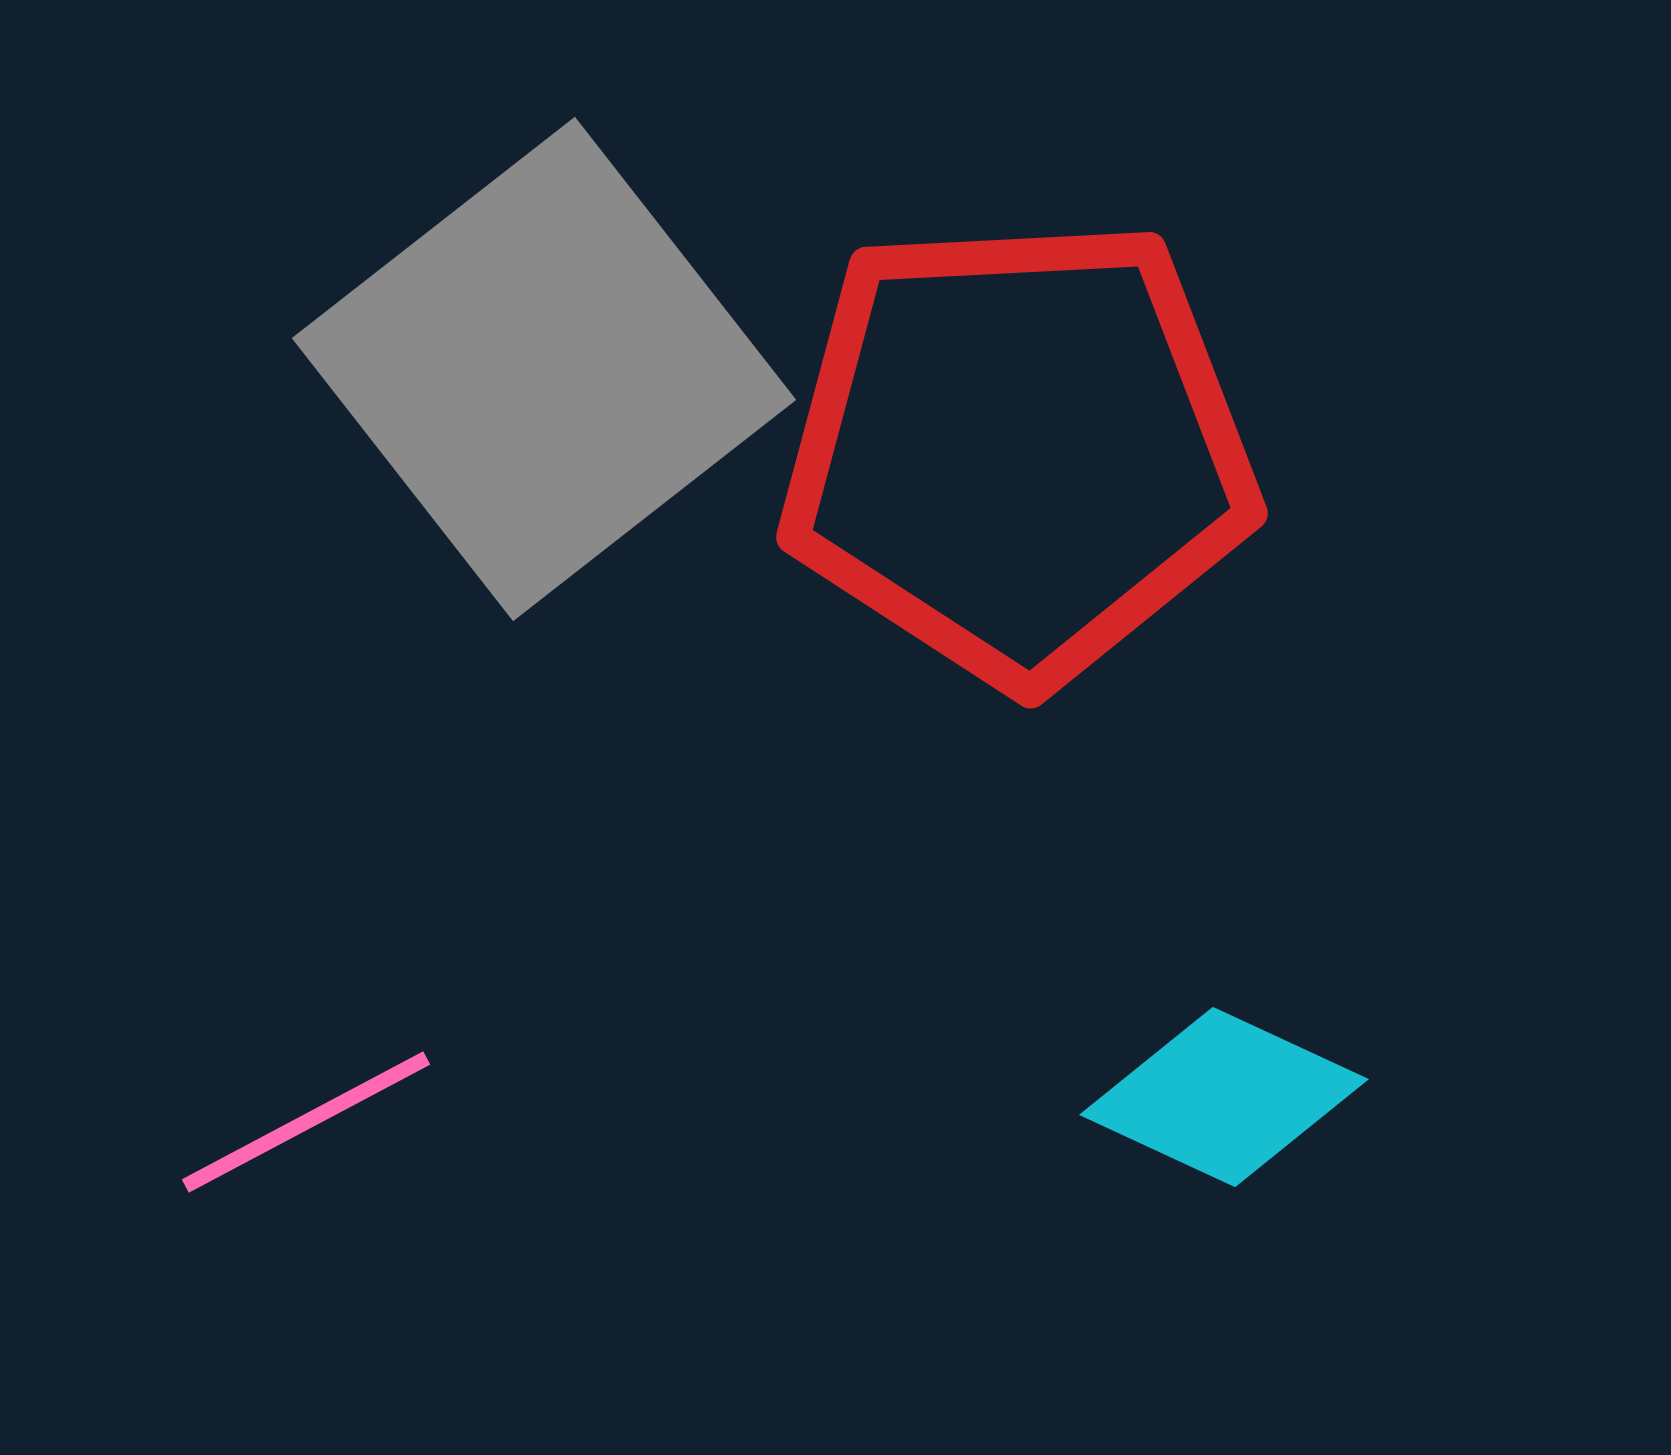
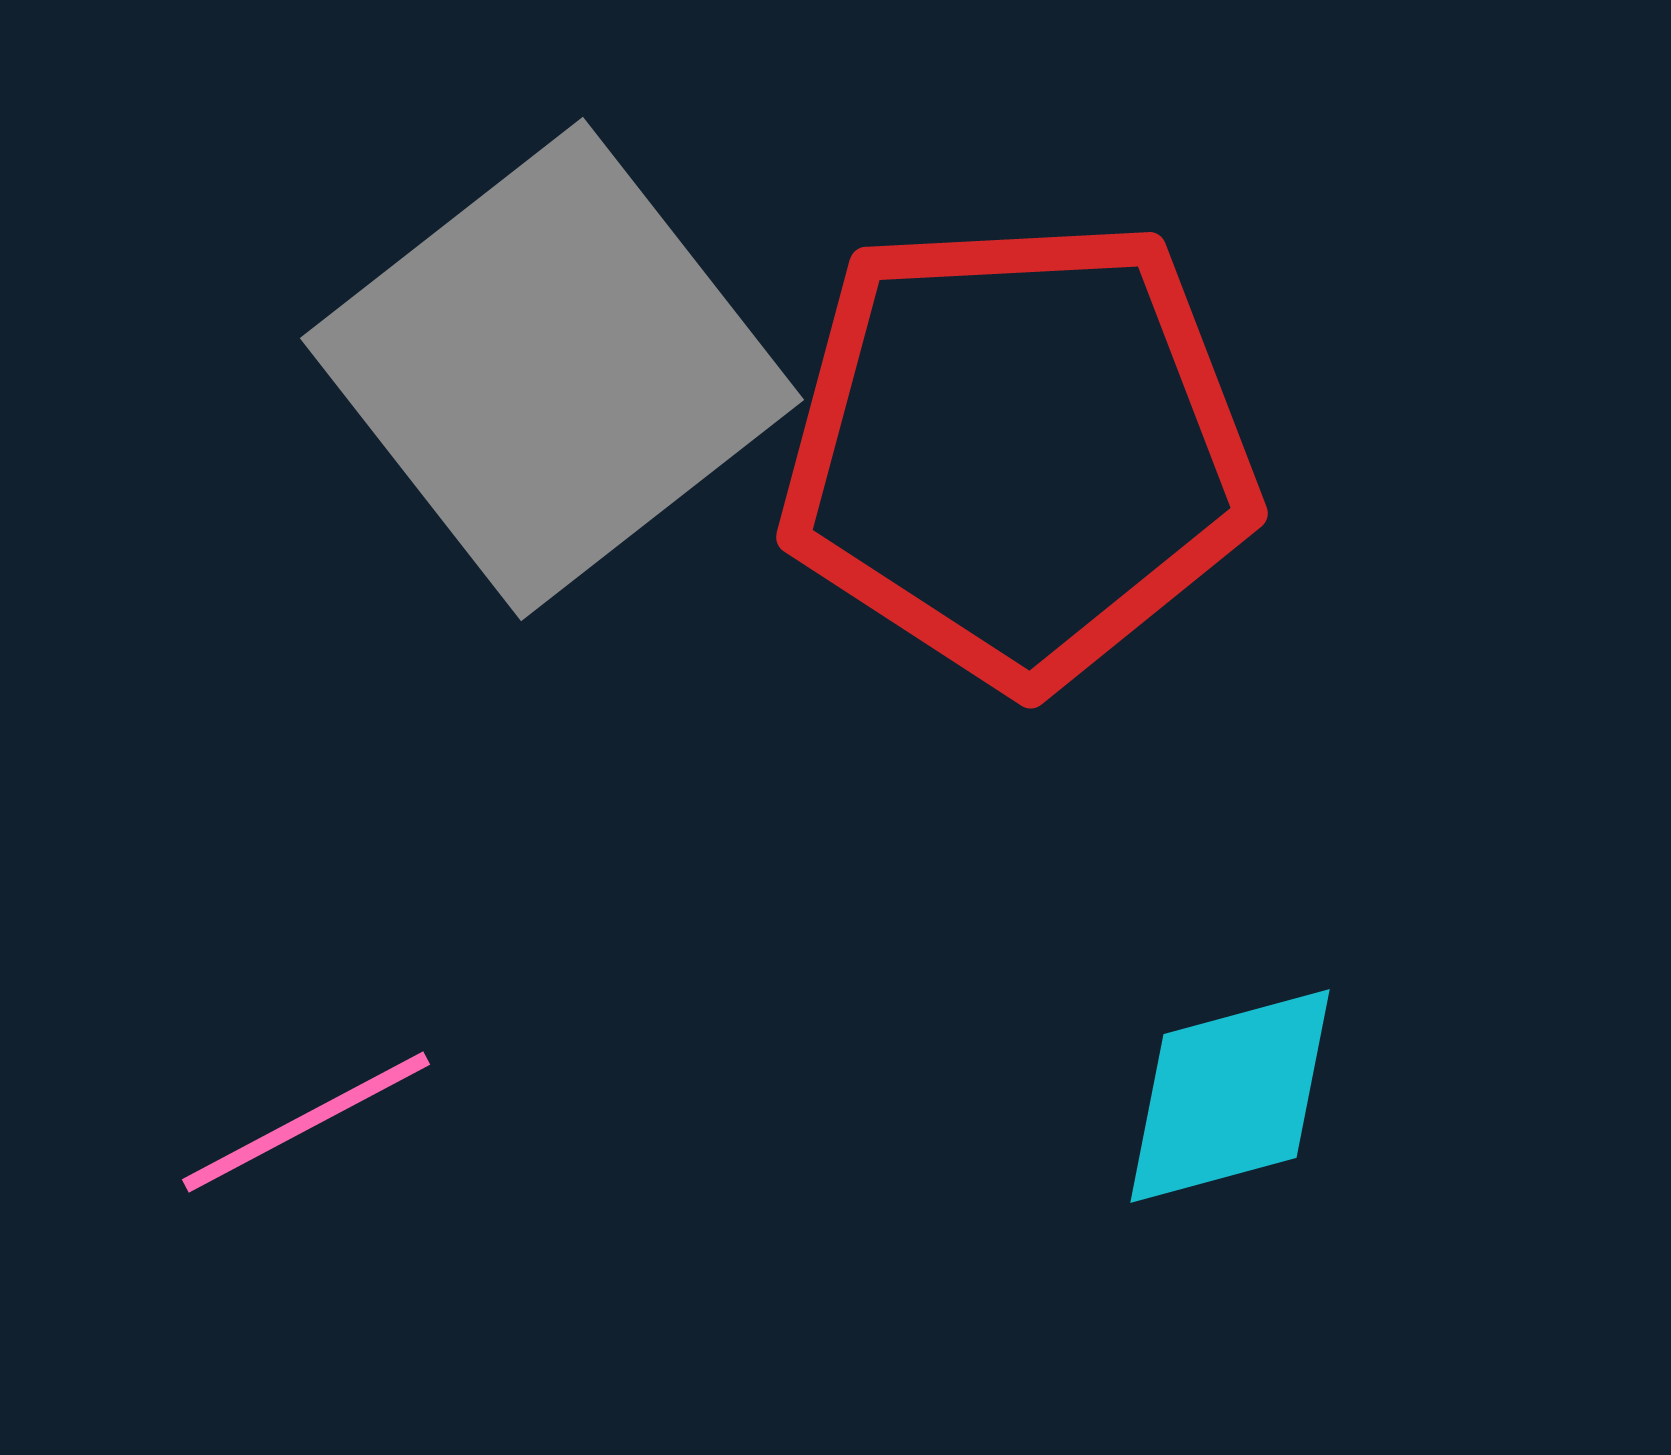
gray square: moved 8 px right
cyan diamond: moved 6 px right, 1 px up; rotated 40 degrees counterclockwise
